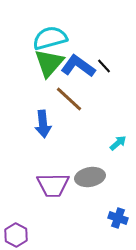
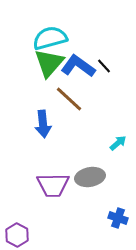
purple hexagon: moved 1 px right
